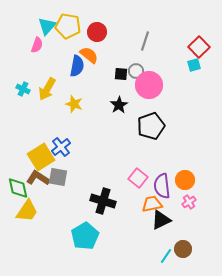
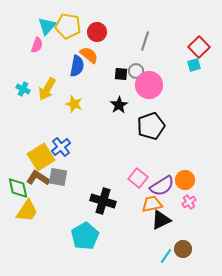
purple semicircle: rotated 115 degrees counterclockwise
